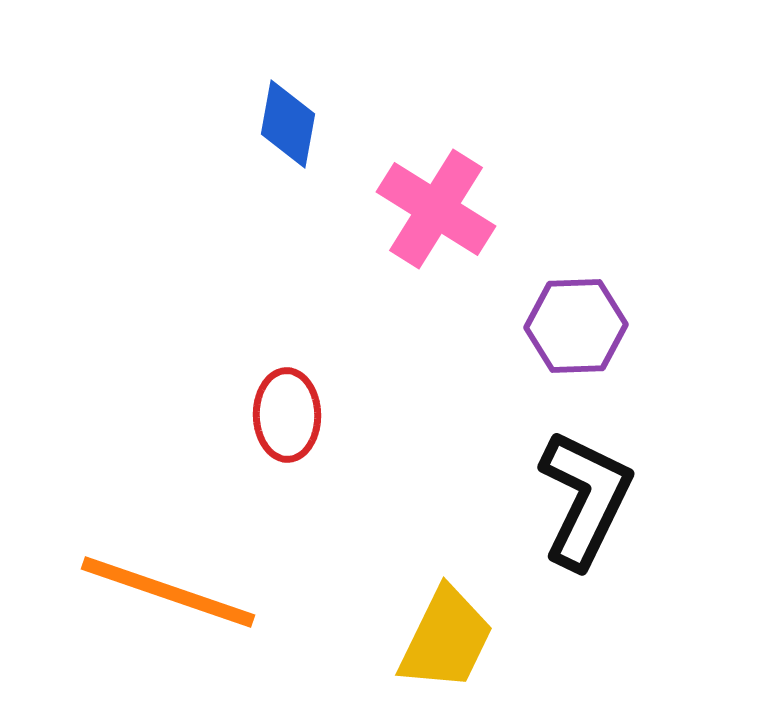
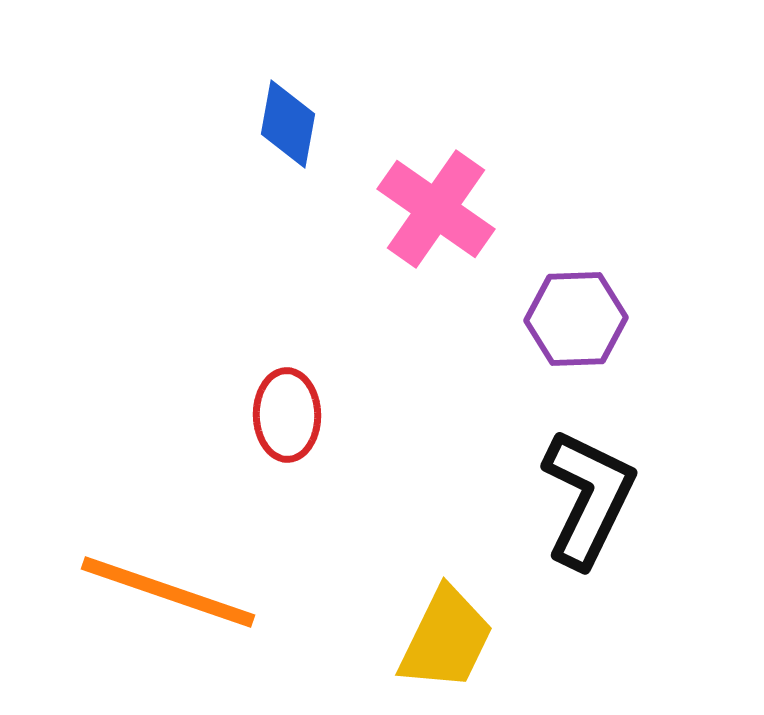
pink cross: rotated 3 degrees clockwise
purple hexagon: moved 7 px up
black L-shape: moved 3 px right, 1 px up
